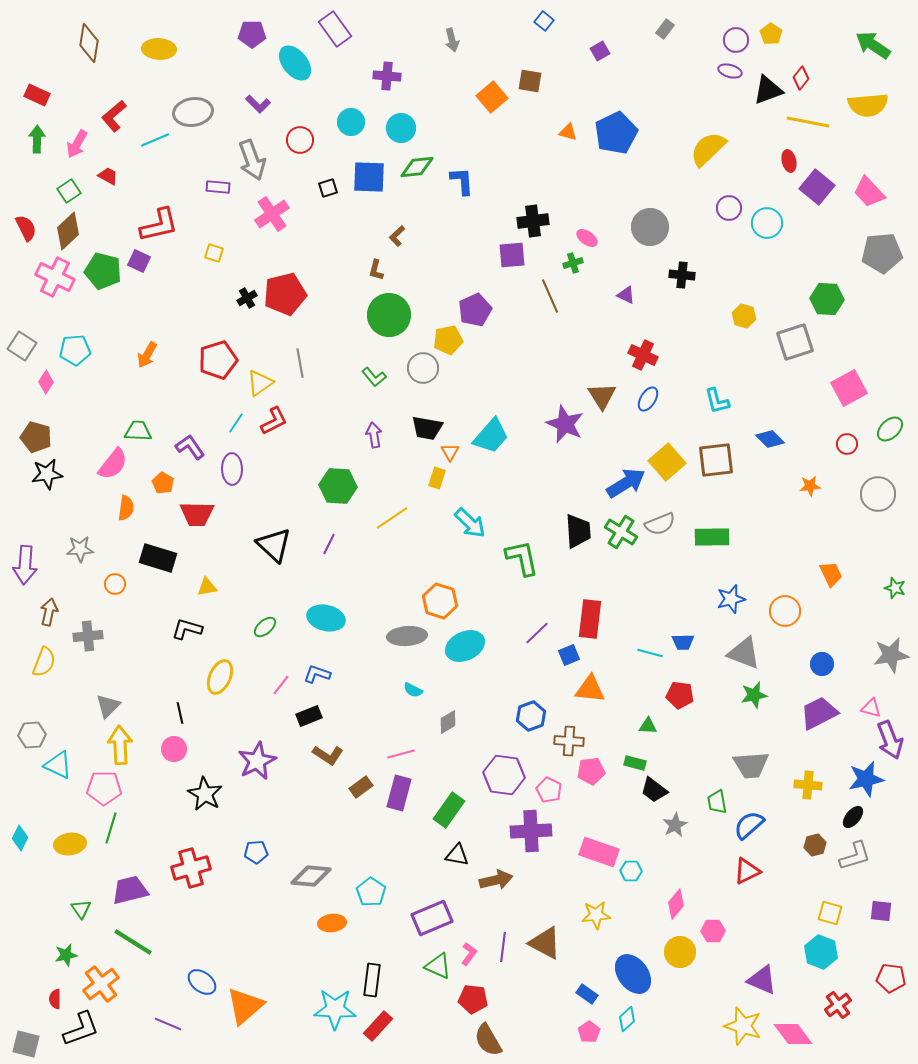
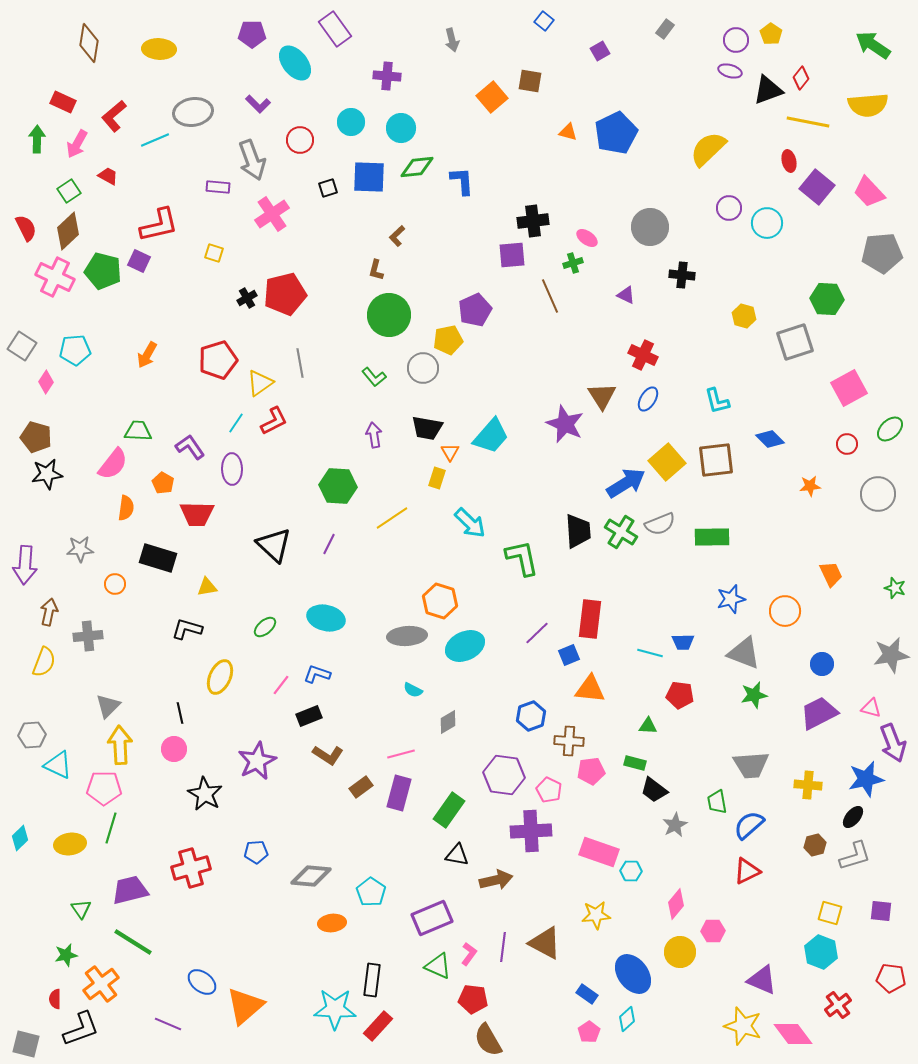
red rectangle at (37, 95): moved 26 px right, 7 px down
purple arrow at (890, 740): moved 3 px right, 3 px down
cyan diamond at (20, 838): rotated 20 degrees clockwise
